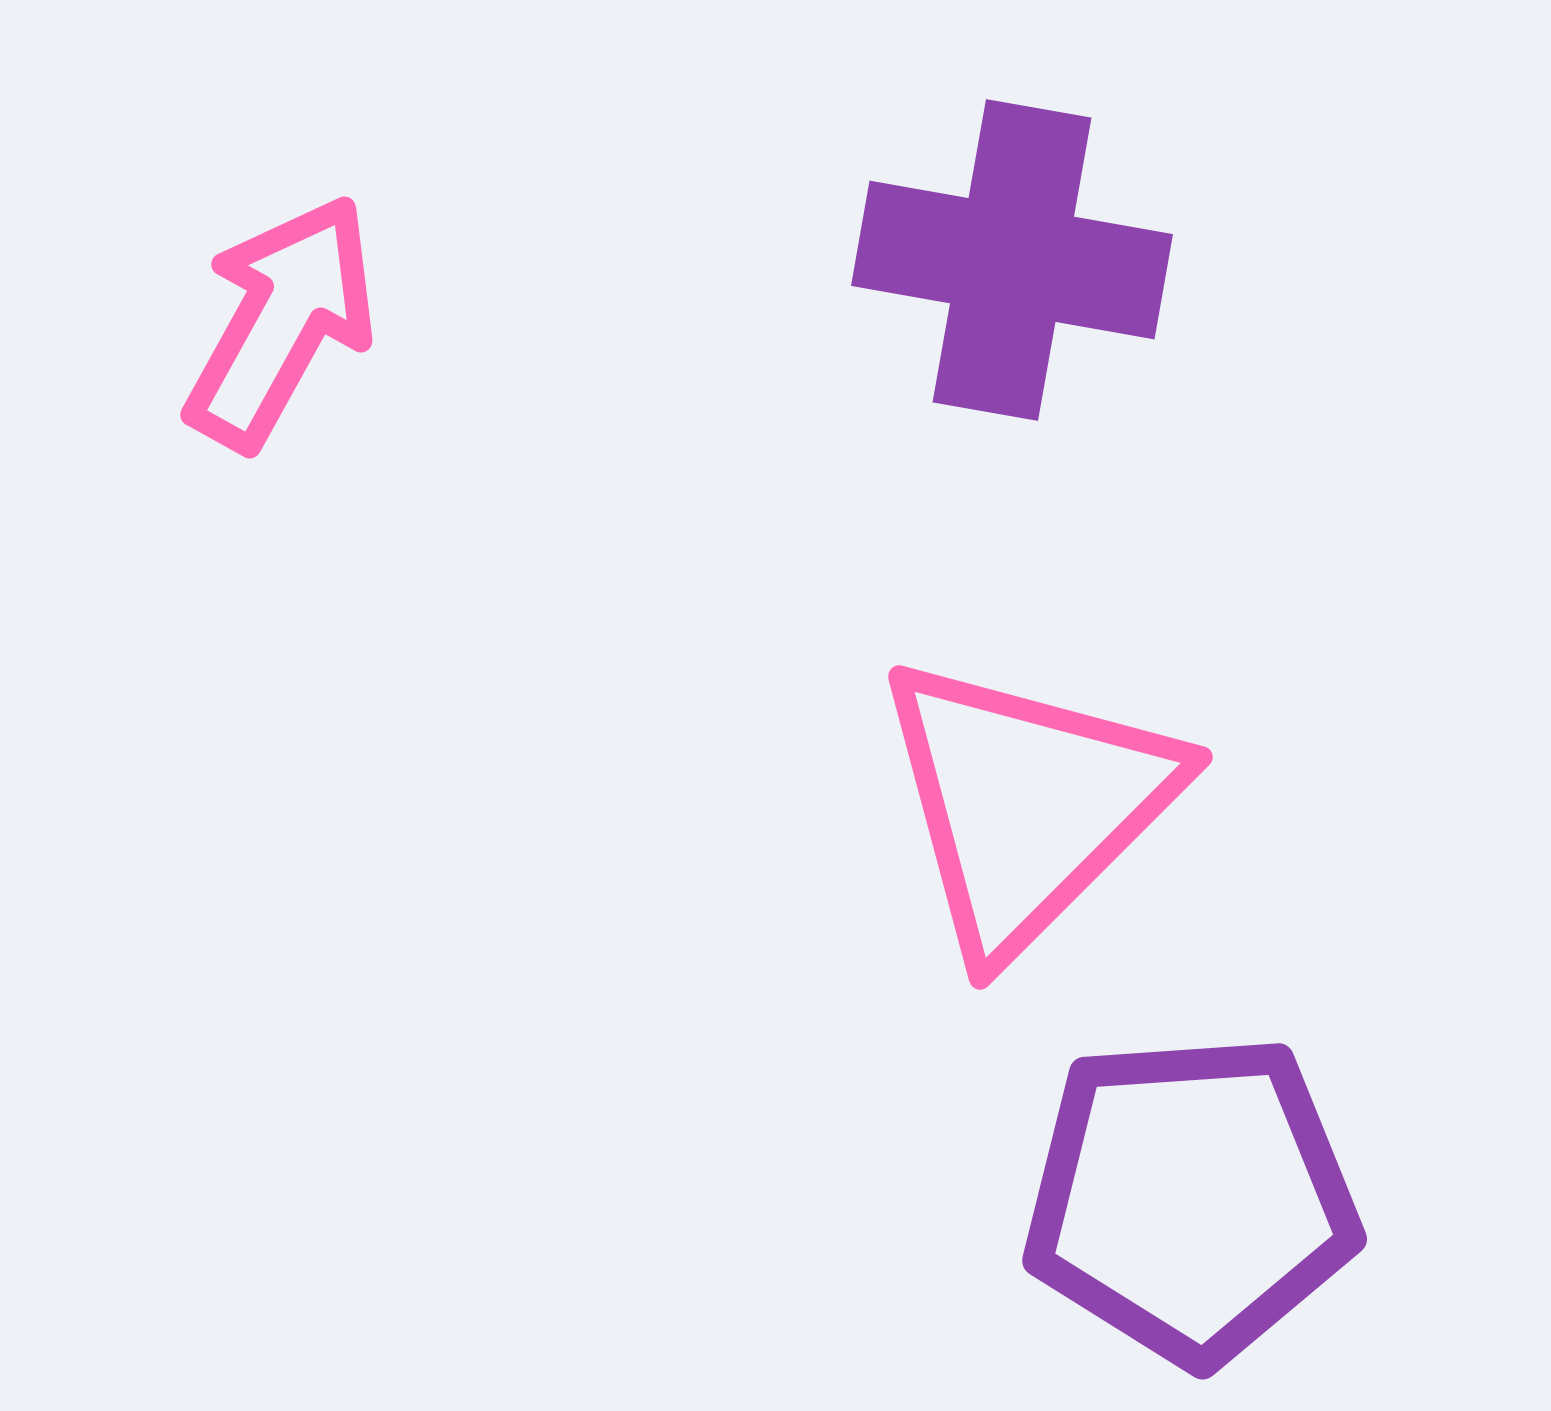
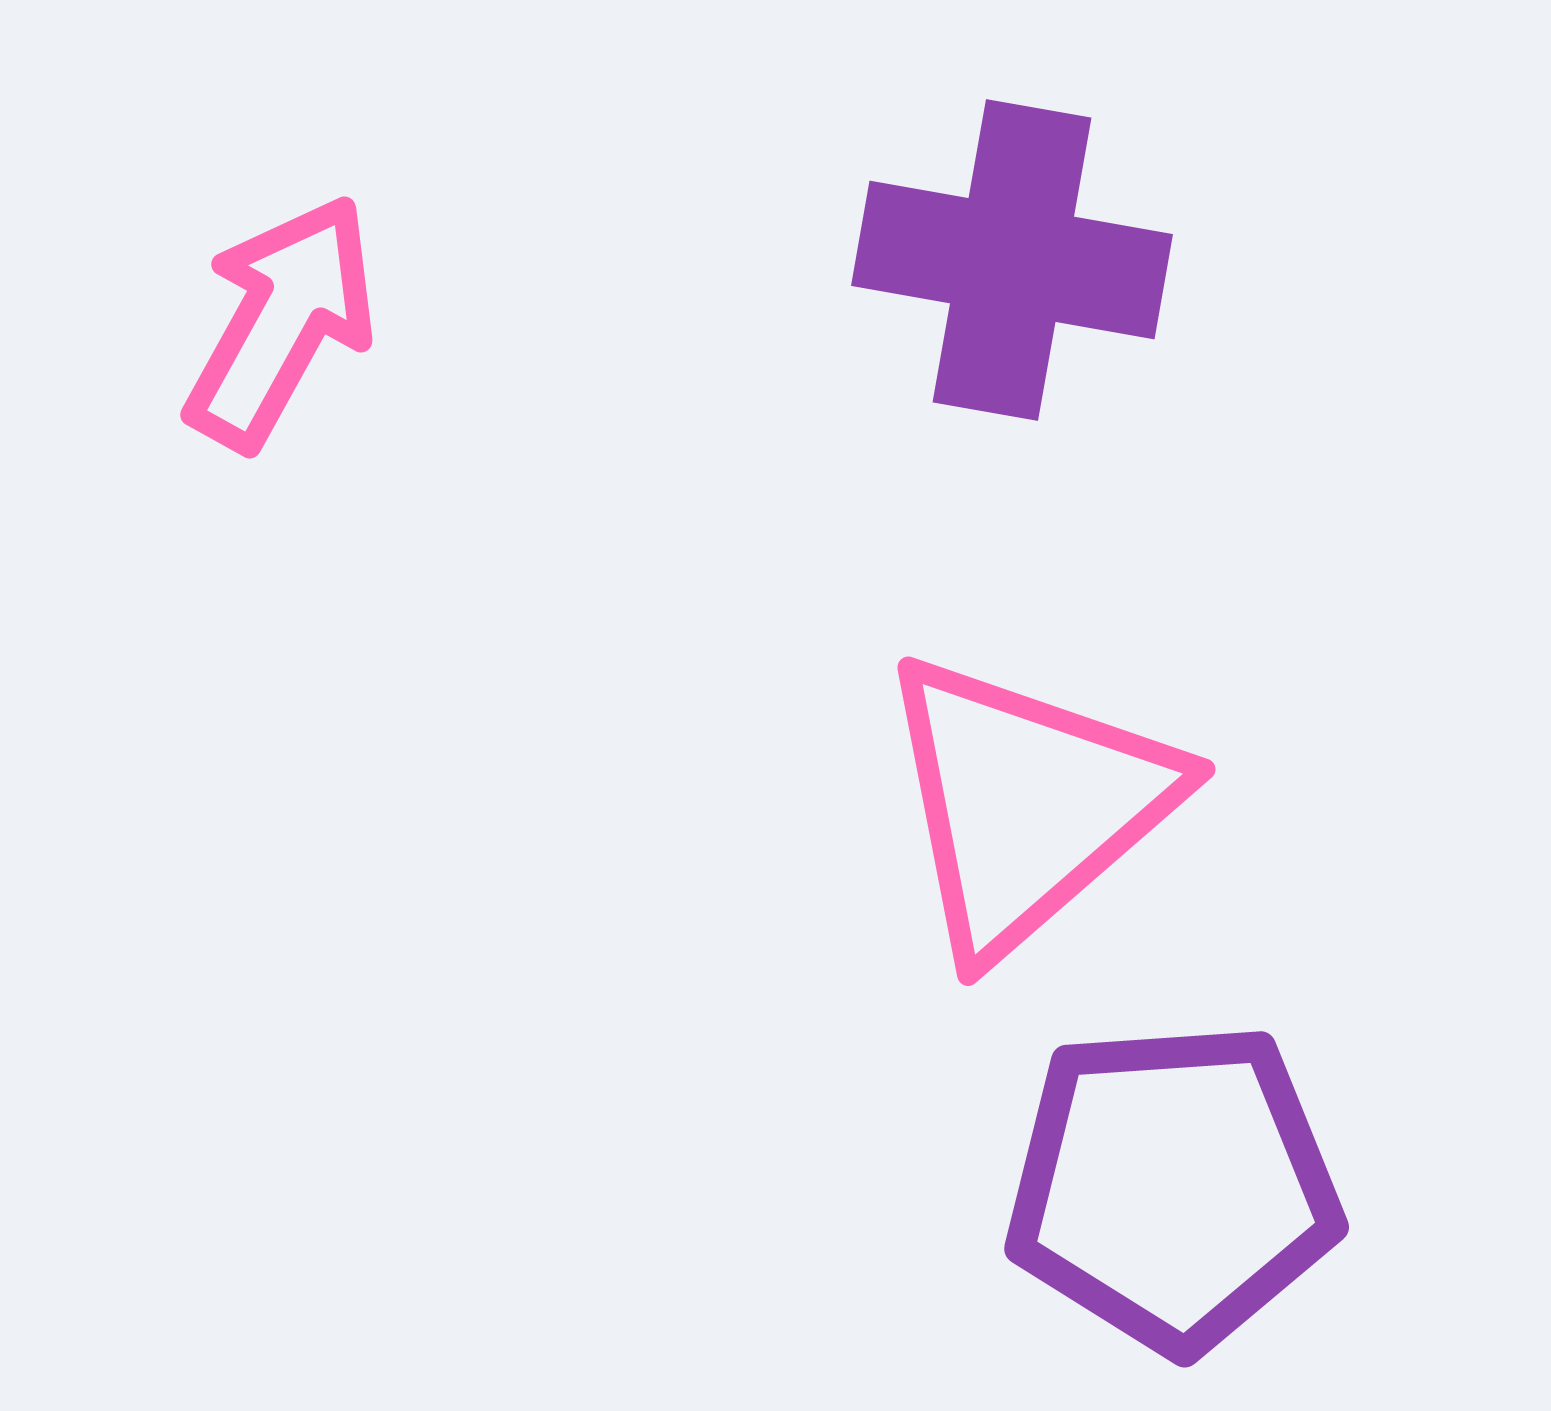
pink triangle: rotated 4 degrees clockwise
purple pentagon: moved 18 px left, 12 px up
